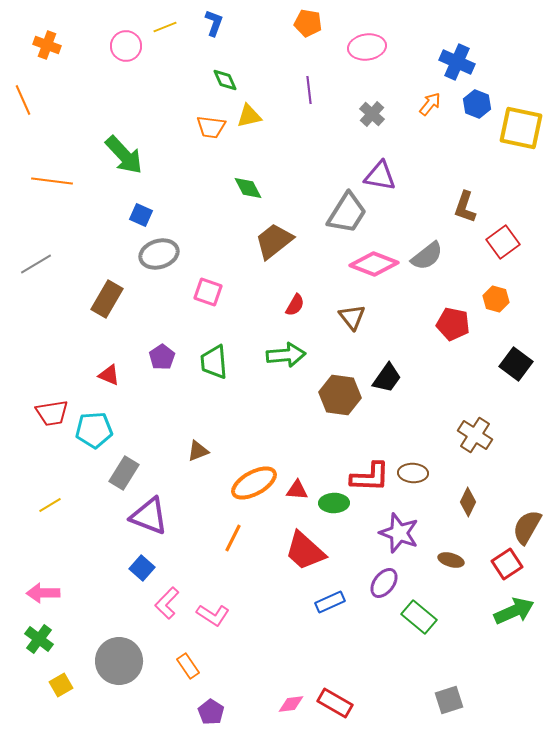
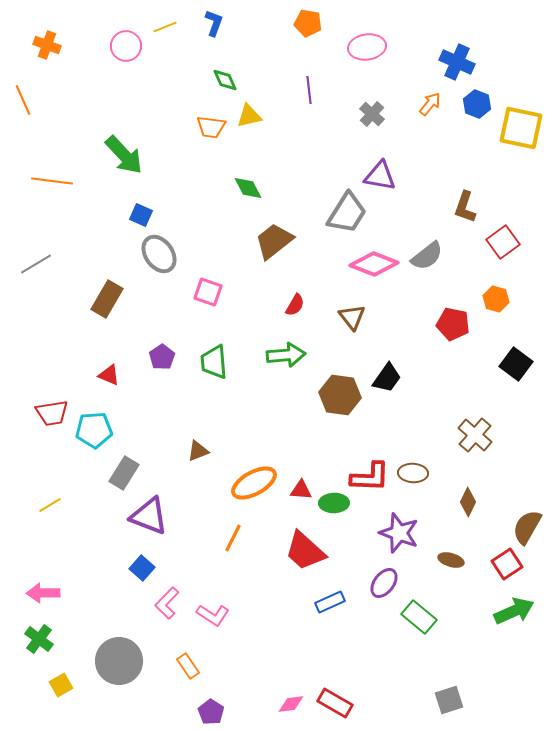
gray ellipse at (159, 254): rotated 72 degrees clockwise
brown cross at (475, 435): rotated 8 degrees clockwise
red triangle at (297, 490): moved 4 px right
